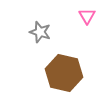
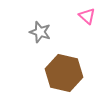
pink triangle: rotated 18 degrees counterclockwise
